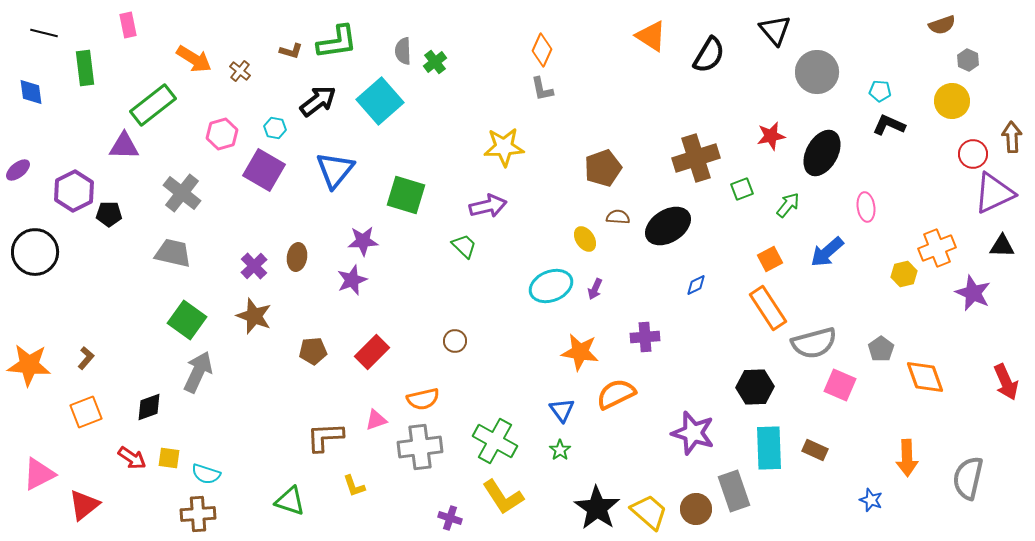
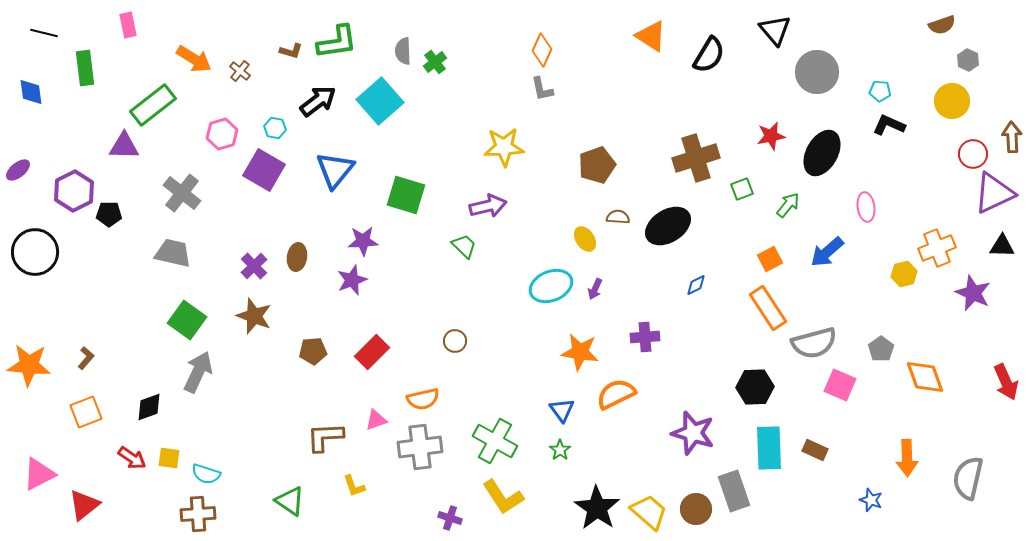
brown pentagon at (603, 168): moved 6 px left, 3 px up
green triangle at (290, 501): rotated 16 degrees clockwise
